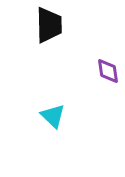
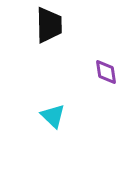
purple diamond: moved 2 px left, 1 px down
